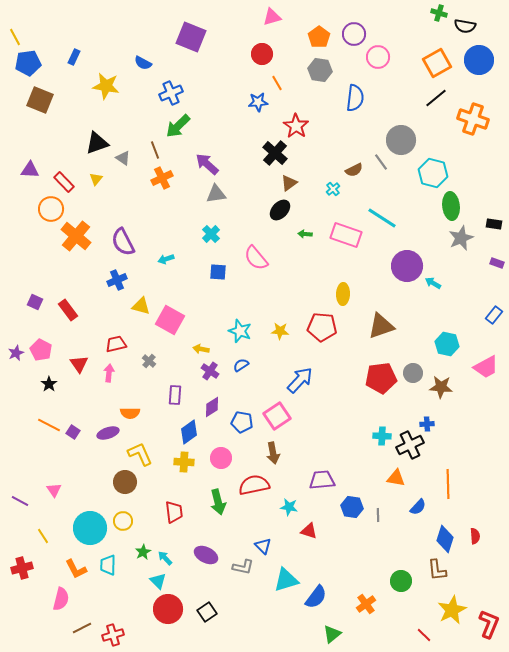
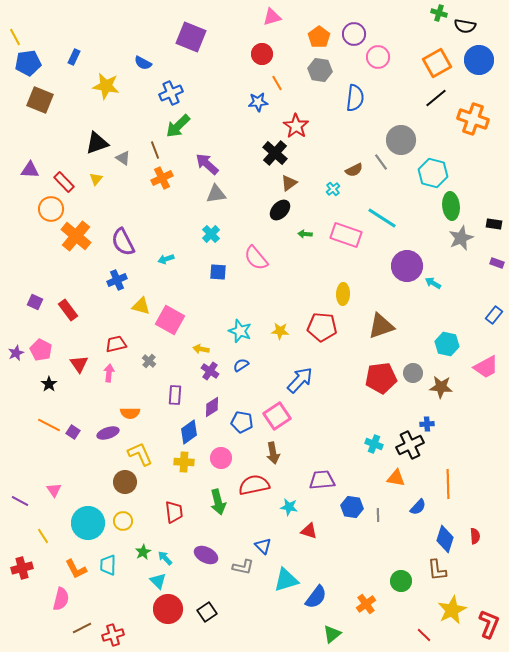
cyan cross at (382, 436): moved 8 px left, 8 px down; rotated 18 degrees clockwise
cyan circle at (90, 528): moved 2 px left, 5 px up
